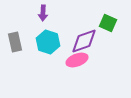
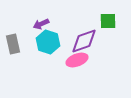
purple arrow: moved 2 px left, 11 px down; rotated 63 degrees clockwise
green square: moved 2 px up; rotated 24 degrees counterclockwise
gray rectangle: moved 2 px left, 2 px down
